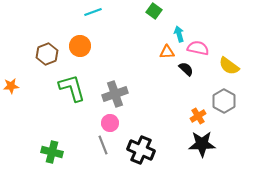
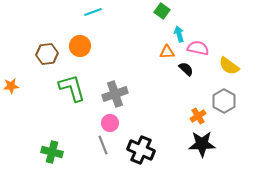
green square: moved 8 px right
brown hexagon: rotated 15 degrees clockwise
